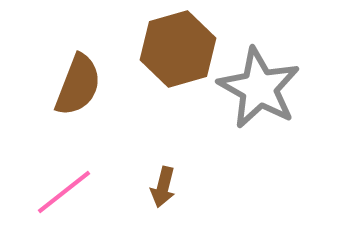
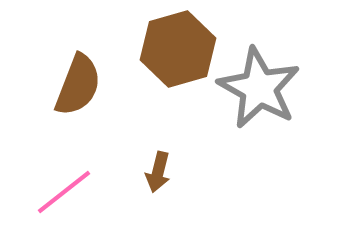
brown arrow: moved 5 px left, 15 px up
